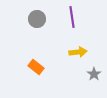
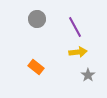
purple line: moved 3 px right, 10 px down; rotated 20 degrees counterclockwise
gray star: moved 6 px left, 1 px down
